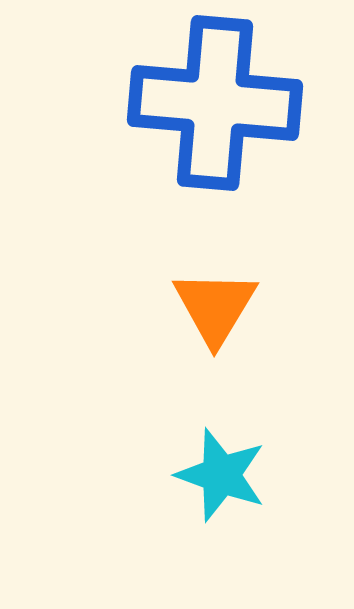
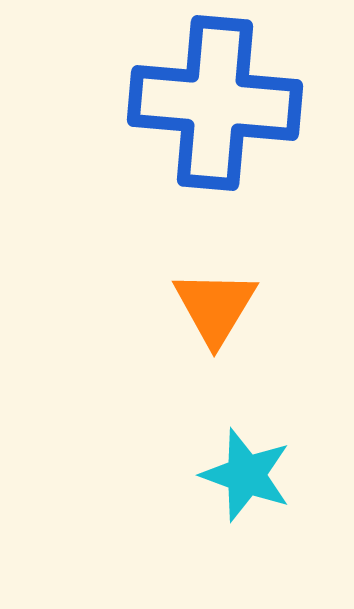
cyan star: moved 25 px right
